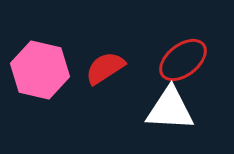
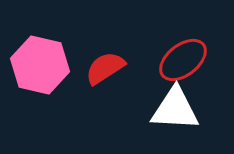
pink hexagon: moved 5 px up
white triangle: moved 5 px right
